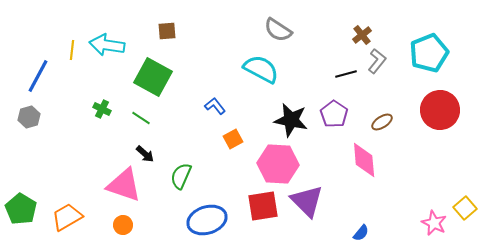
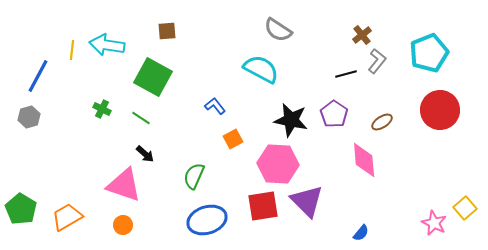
green semicircle: moved 13 px right
